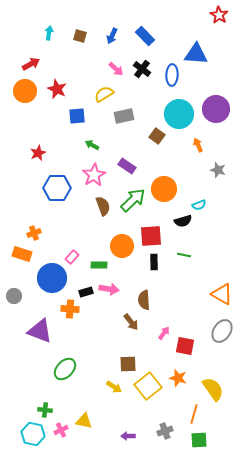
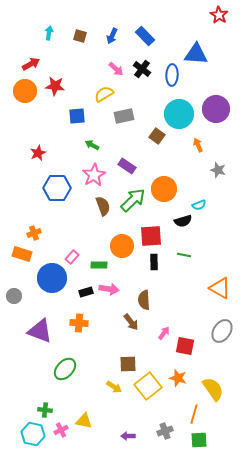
red star at (57, 89): moved 2 px left, 3 px up; rotated 18 degrees counterclockwise
orange triangle at (222, 294): moved 2 px left, 6 px up
orange cross at (70, 309): moved 9 px right, 14 px down
